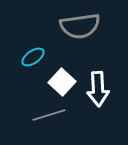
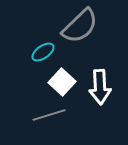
gray semicircle: rotated 36 degrees counterclockwise
cyan ellipse: moved 10 px right, 5 px up
white arrow: moved 2 px right, 2 px up
